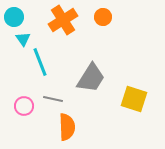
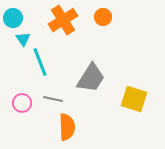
cyan circle: moved 1 px left, 1 px down
pink circle: moved 2 px left, 3 px up
